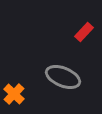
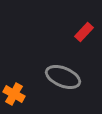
orange cross: rotated 15 degrees counterclockwise
